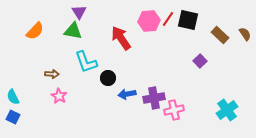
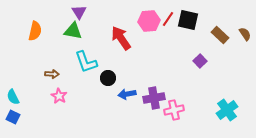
orange semicircle: rotated 30 degrees counterclockwise
